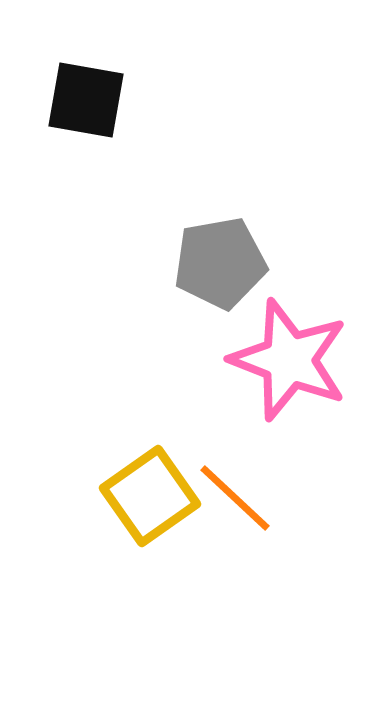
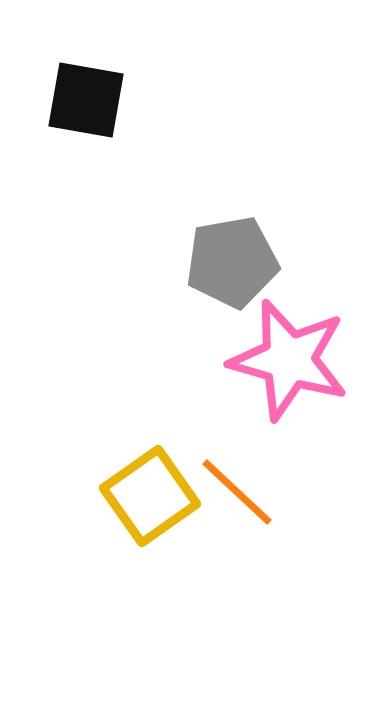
gray pentagon: moved 12 px right, 1 px up
pink star: rotated 5 degrees counterclockwise
orange line: moved 2 px right, 6 px up
